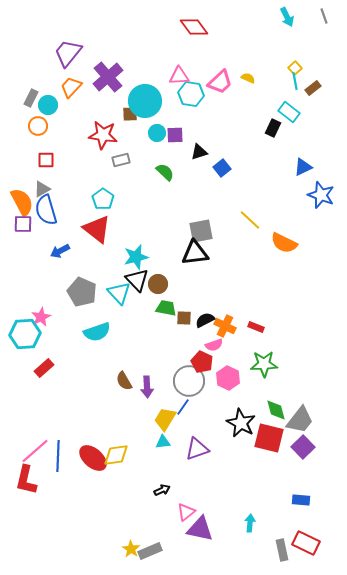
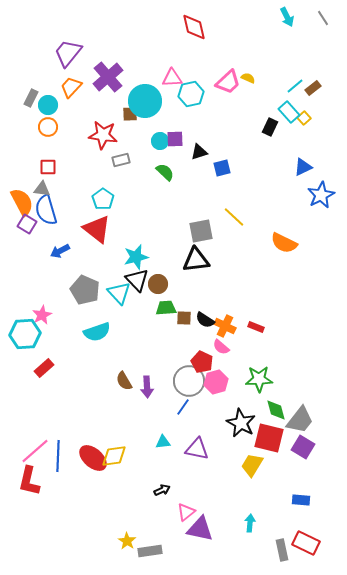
gray line at (324, 16): moved 1 px left, 2 px down; rotated 14 degrees counterclockwise
red diamond at (194, 27): rotated 24 degrees clockwise
yellow square at (295, 68): moved 9 px right, 50 px down
pink triangle at (179, 76): moved 7 px left, 2 px down
cyan line at (295, 81): moved 5 px down; rotated 60 degrees clockwise
pink trapezoid at (220, 82): moved 8 px right
cyan hexagon at (191, 94): rotated 20 degrees counterclockwise
cyan rectangle at (289, 112): rotated 10 degrees clockwise
orange circle at (38, 126): moved 10 px right, 1 px down
black rectangle at (273, 128): moved 3 px left, 1 px up
cyan circle at (157, 133): moved 3 px right, 8 px down
purple square at (175, 135): moved 4 px down
red square at (46, 160): moved 2 px right, 7 px down
blue square at (222, 168): rotated 24 degrees clockwise
gray triangle at (42, 189): rotated 36 degrees clockwise
blue star at (321, 195): rotated 24 degrees clockwise
yellow line at (250, 220): moved 16 px left, 3 px up
purple square at (23, 224): moved 4 px right; rotated 30 degrees clockwise
black triangle at (195, 253): moved 1 px right, 7 px down
gray pentagon at (82, 292): moved 3 px right, 2 px up
green trapezoid at (166, 308): rotated 15 degrees counterclockwise
pink star at (41, 317): moved 1 px right, 2 px up
black semicircle at (205, 320): rotated 120 degrees counterclockwise
pink semicircle at (214, 345): moved 7 px right, 2 px down; rotated 60 degrees clockwise
green star at (264, 364): moved 5 px left, 15 px down
pink hexagon at (228, 378): moved 12 px left, 4 px down; rotated 20 degrees clockwise
yellow trapezoid at (165, 419): moved 87 px right, 46 px down
purple square at (303, 447): rotated 15 degrees counterclockwise
purple triangle at (197, 449): rotated 30 degrees clockwise
yellow diamond at (116, 455): moved 2 px left, 1 px down
red L-shape at (26, 480): moved 3 px right, 1 px down
yellow star at (131, 549): moved 4 px left, 8 px up
gray rectangle at (150, 551): rotated 15 degrees clockwise
